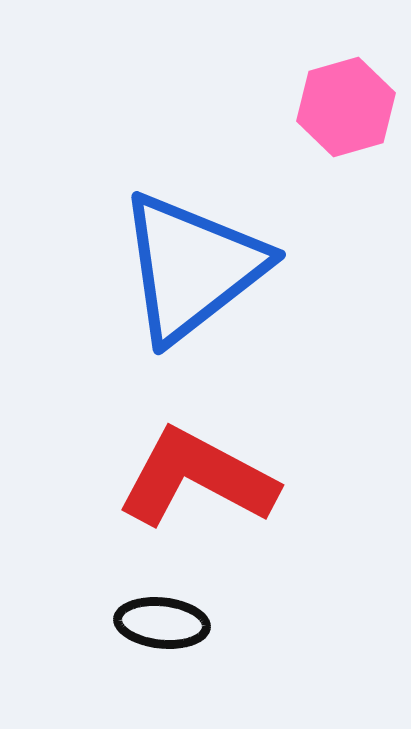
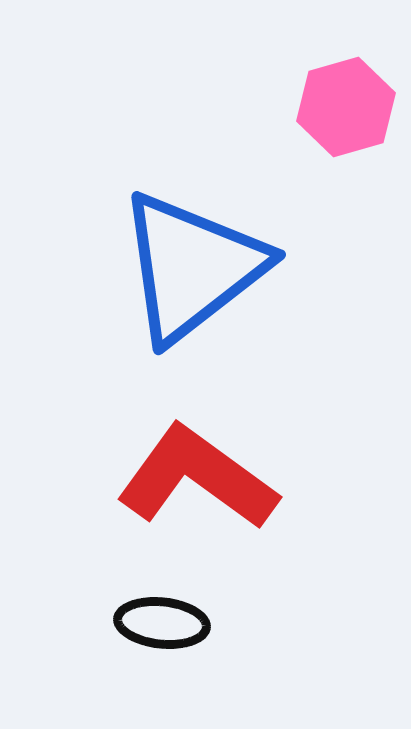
red L-shape: rotated 8 degrees clockwise
